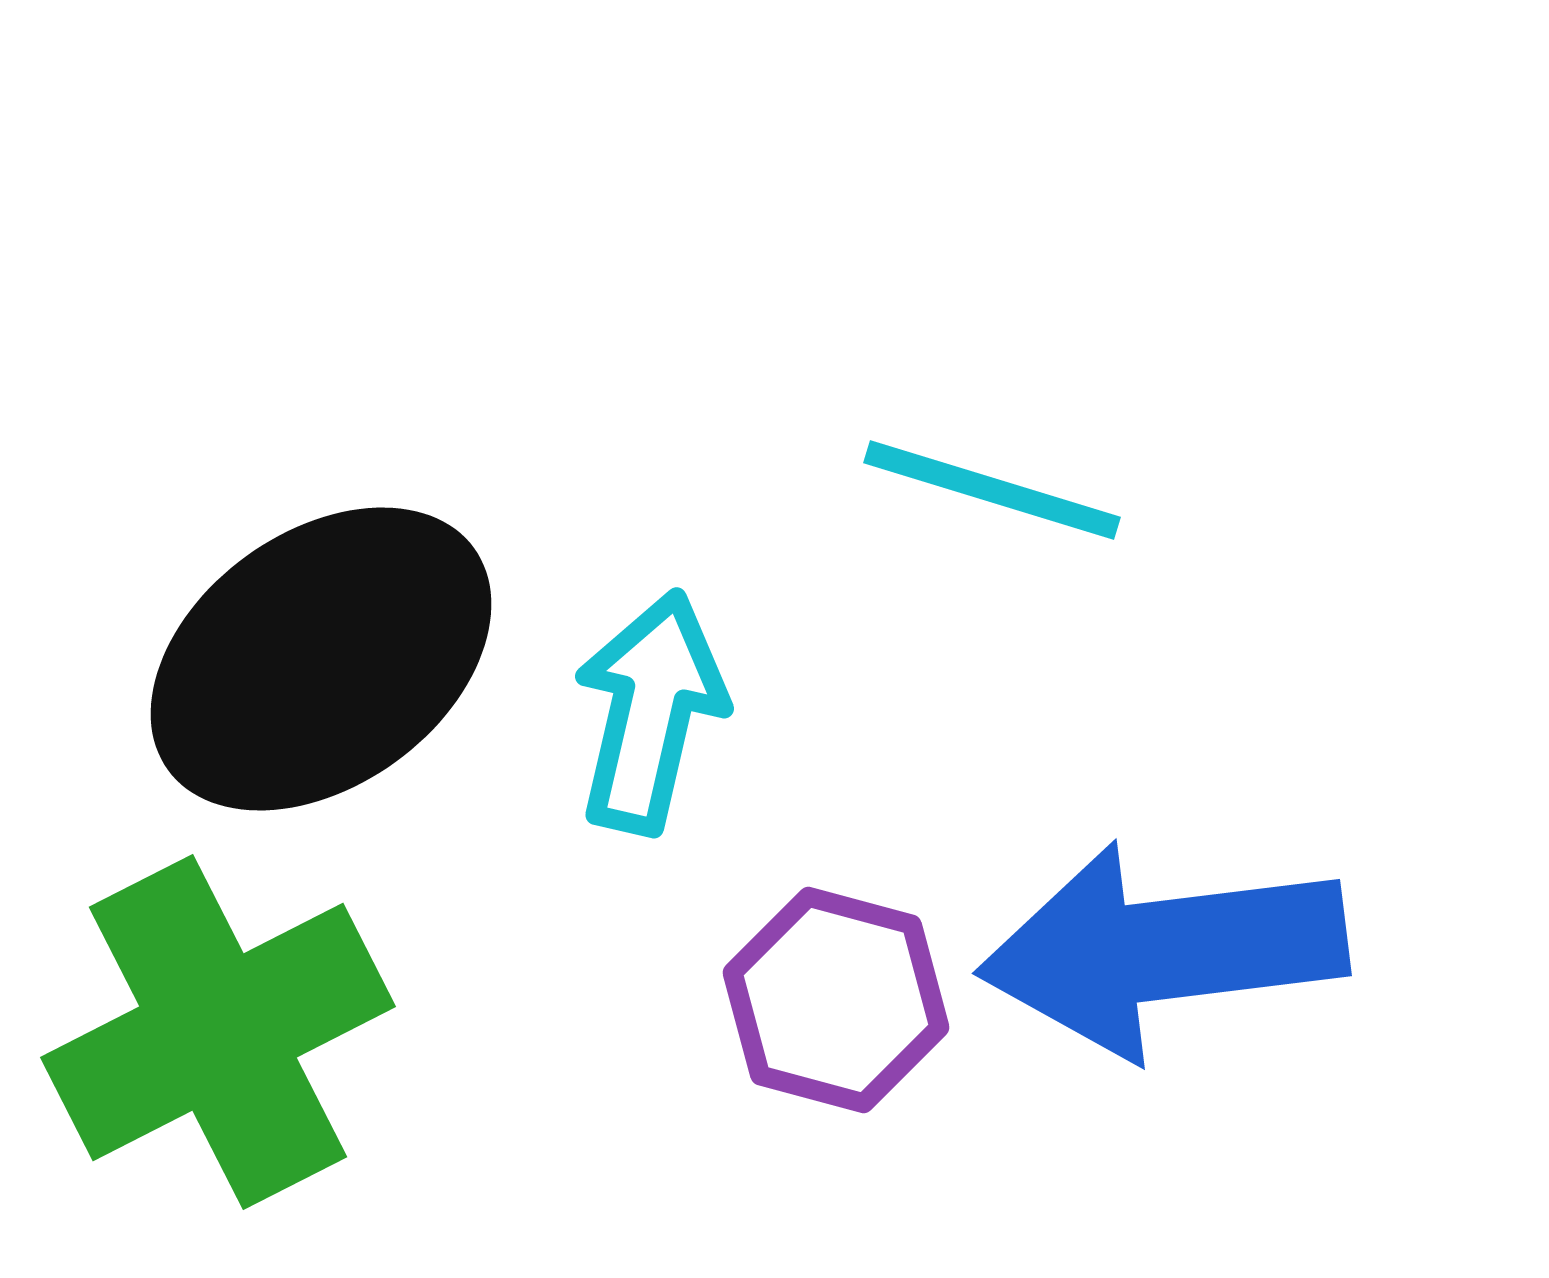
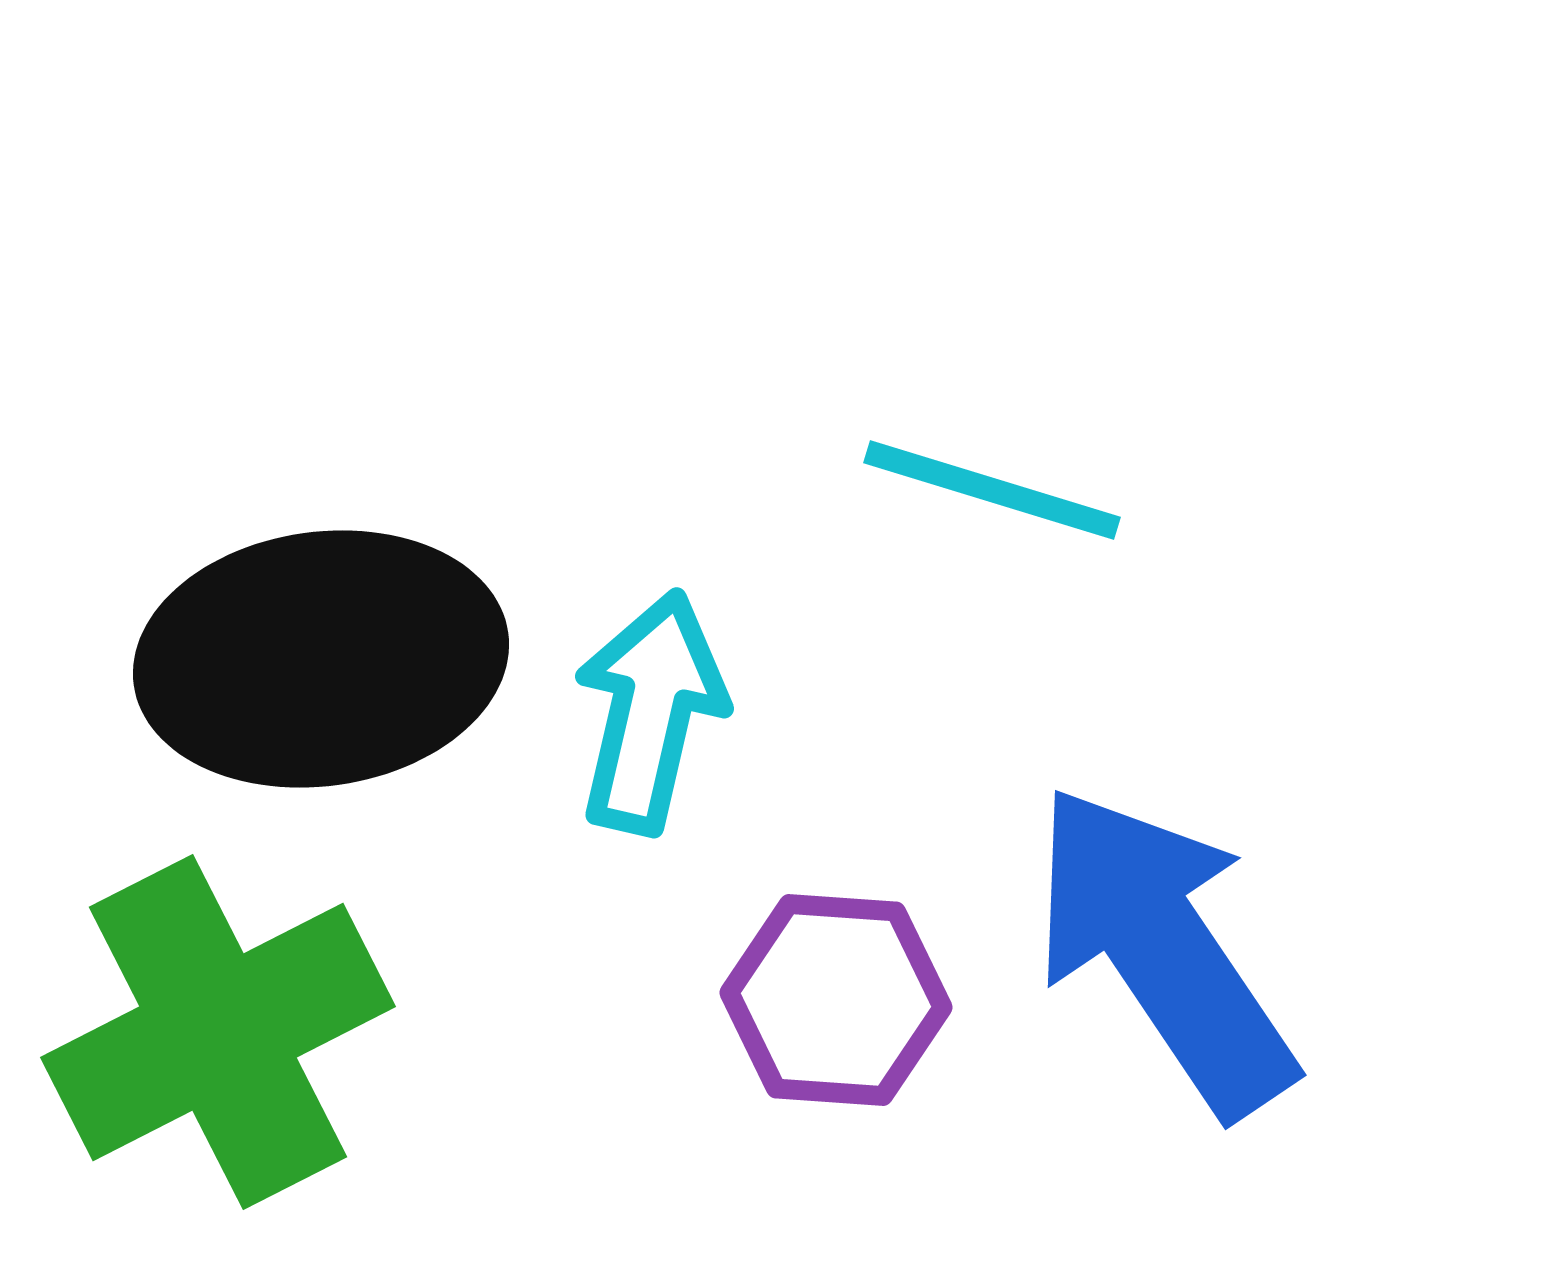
black ellipse: rotated 28 degrees clockwise
blue arrow: rotated 63 degrees clockwise
purple hexagon: rotated 11 degrees counterclockwise
